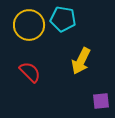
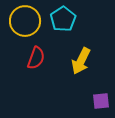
cyan pentagon: rotated 30 degrees clockwise
yellow circle: moved 4 px left, 4 px up
red semicircle: moved 6 px right, 14 px up; rotated 65 degrees clockwise
